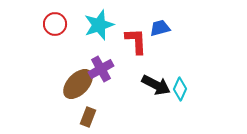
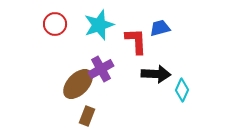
black arrow: moved 11 px up; rotated 24 degrees counterclockwise
cyan diamond: moved 2 px right, 1 px down
brown rectangle: moved 1 px left, 1 px up
